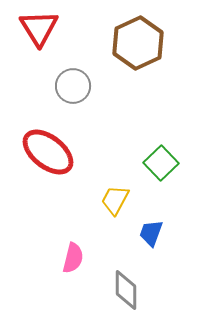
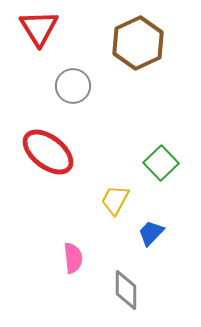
blue trapezoid: rotated 24 degrees clockwise
pink semicircle: rotated 20 degrees counterclockwise
